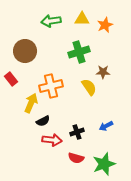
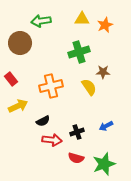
green arrow: moved 10 px left
brown circle: moved 5 px left, 8 px up
yellow arrow: moved 13 px left, 3 px down; rotated 42 degrees clockwise
